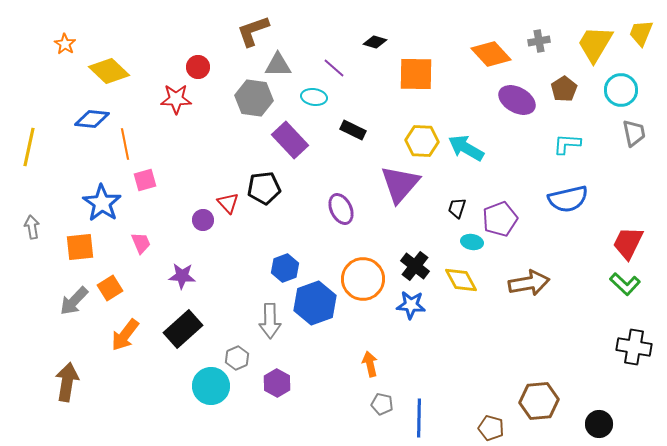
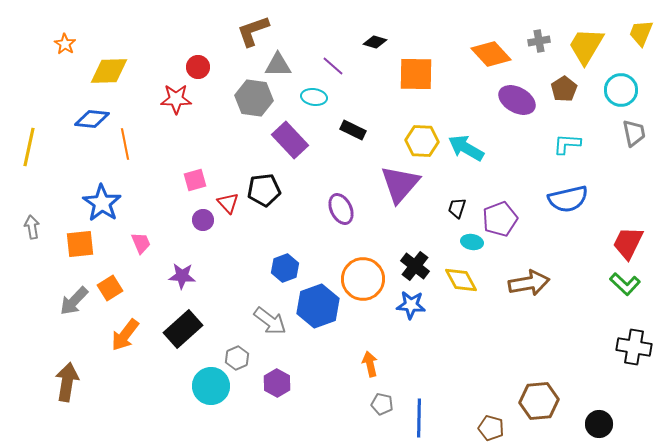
yellow trapezoid at (595, 44): moved 9 px left, 2 px down
purple line at (334, 68): moved 1 px left, 2 px up
yellow diamond at (109, 71): rotated 45 degrees counterclockwise
pink square at (145, 180): moved 50 px right
black pentagon at (264, 188): moved 2 px down
orange square at (80, 247): moved 3 px up
blue hexagon at (315, 303): moved 3 px right, 3 px down
gray arrow at (270, 321): rotated 52 degrees counterclockwise
